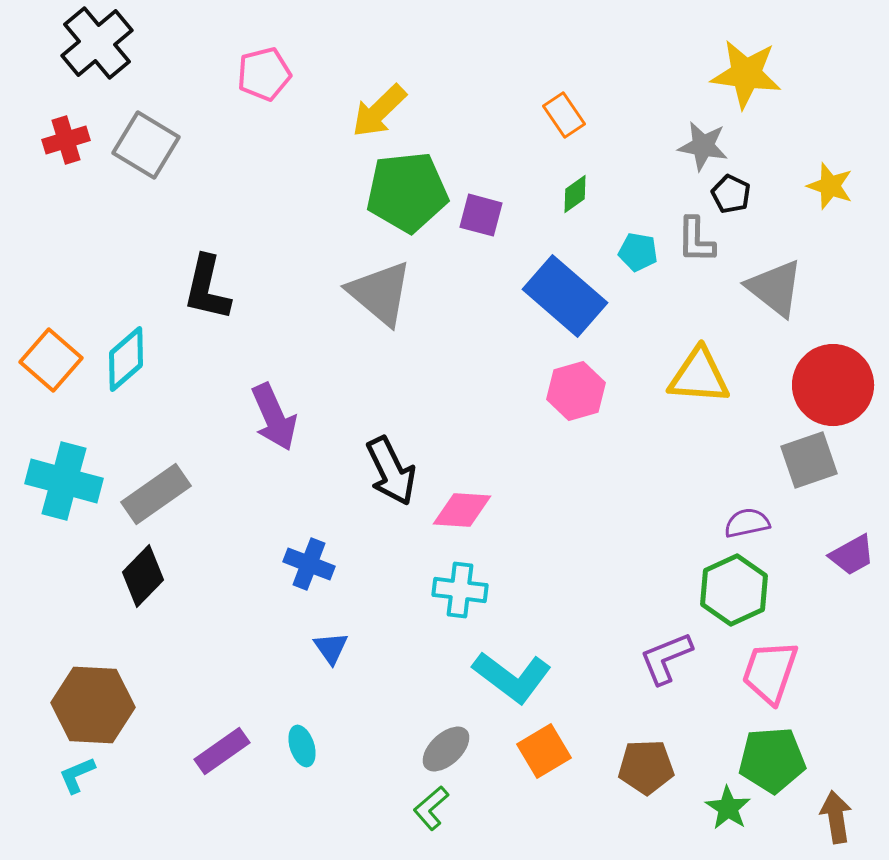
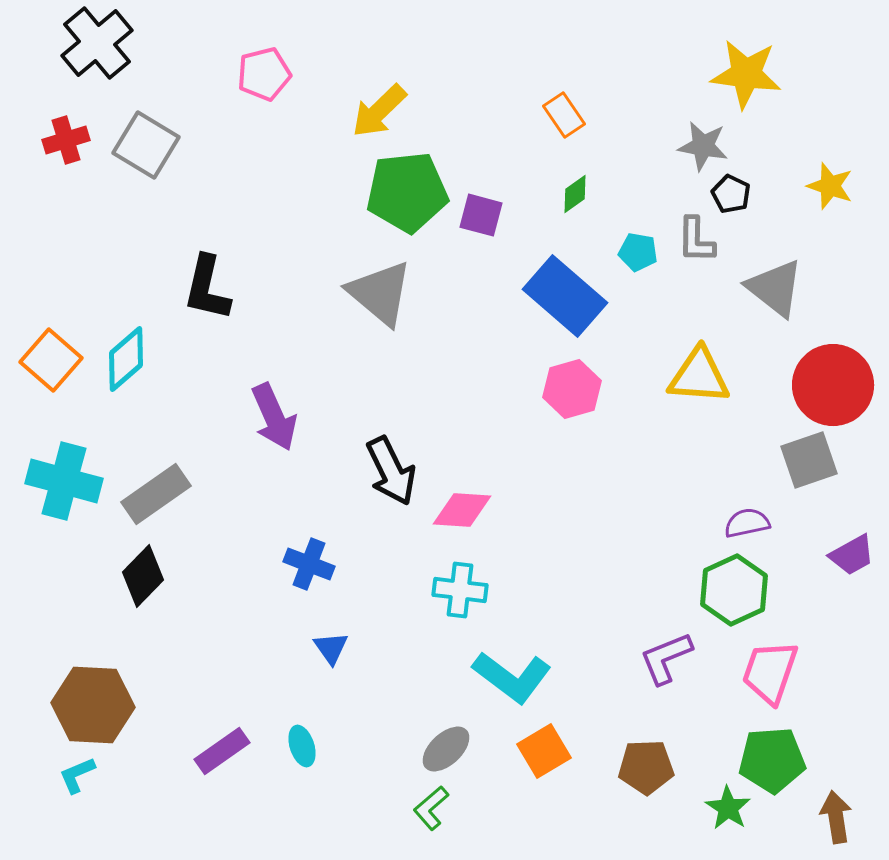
pink hexagon at (576, 391): moved 4 px left, 2 px up
